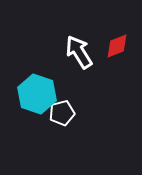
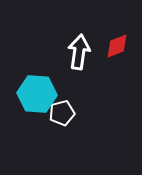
white arrow: rotated 40 degrees clockwise
cyan hexagon: rotated 15 degrees counterclockwise
